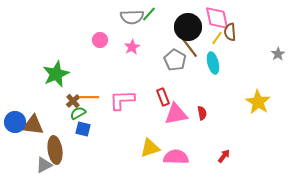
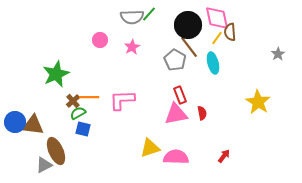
black circle: moved 2 px up
red rectangle: moved 17 px right, 2 px up
brown ellipse: moved 1 px right, 1 px down; rotated 16 degrees counterclockwise
